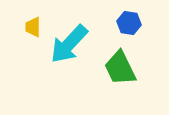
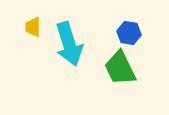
blue hexagon: moved 10 px down
cyan arrow: rotated 60 degrees counterclockwise
